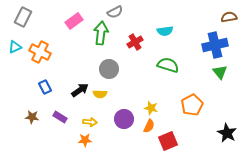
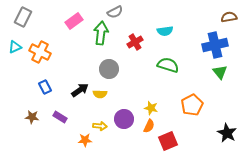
yellow arrow: moved 10 px right, 4 px down
